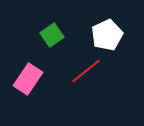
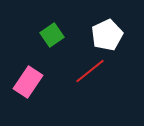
red line: moved 4 px right
pink rectangle: moved 3 px down
